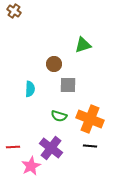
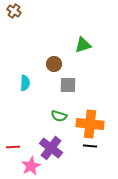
cyan semicircle: moved 5 px left, 6 px up
orange cross: moved 5 px down; rotated 16 degrees counterclockwise
